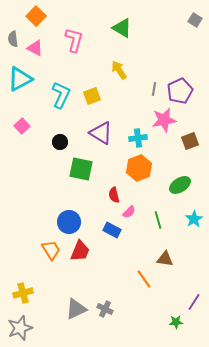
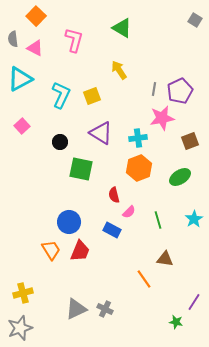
pink star: moved 2 px left, 2 px up
green ellipse: moved 8 px up
green star: rotated 16 degrees clockwise
